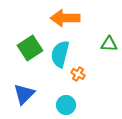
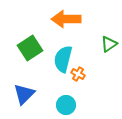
orange arrow: moved 1 px right, 1 px down
green triangle: rotated 36 degrees counterclockwise
cyan semicircle: moved 3 px right, 5 px down
